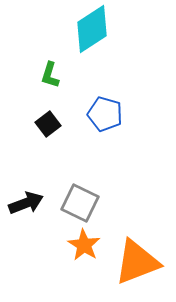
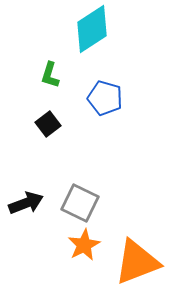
blue pentagon: moved 16 px up
orange star: rotated 12 degrees clockwise
